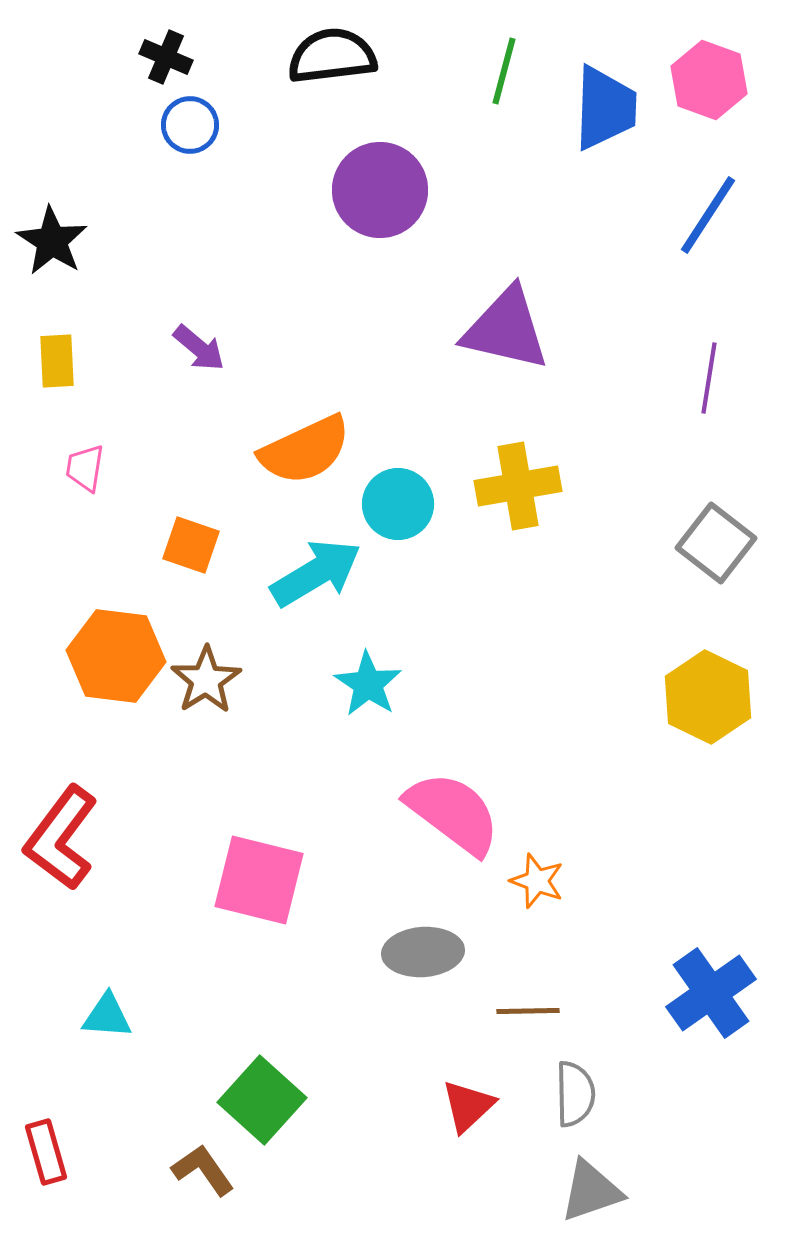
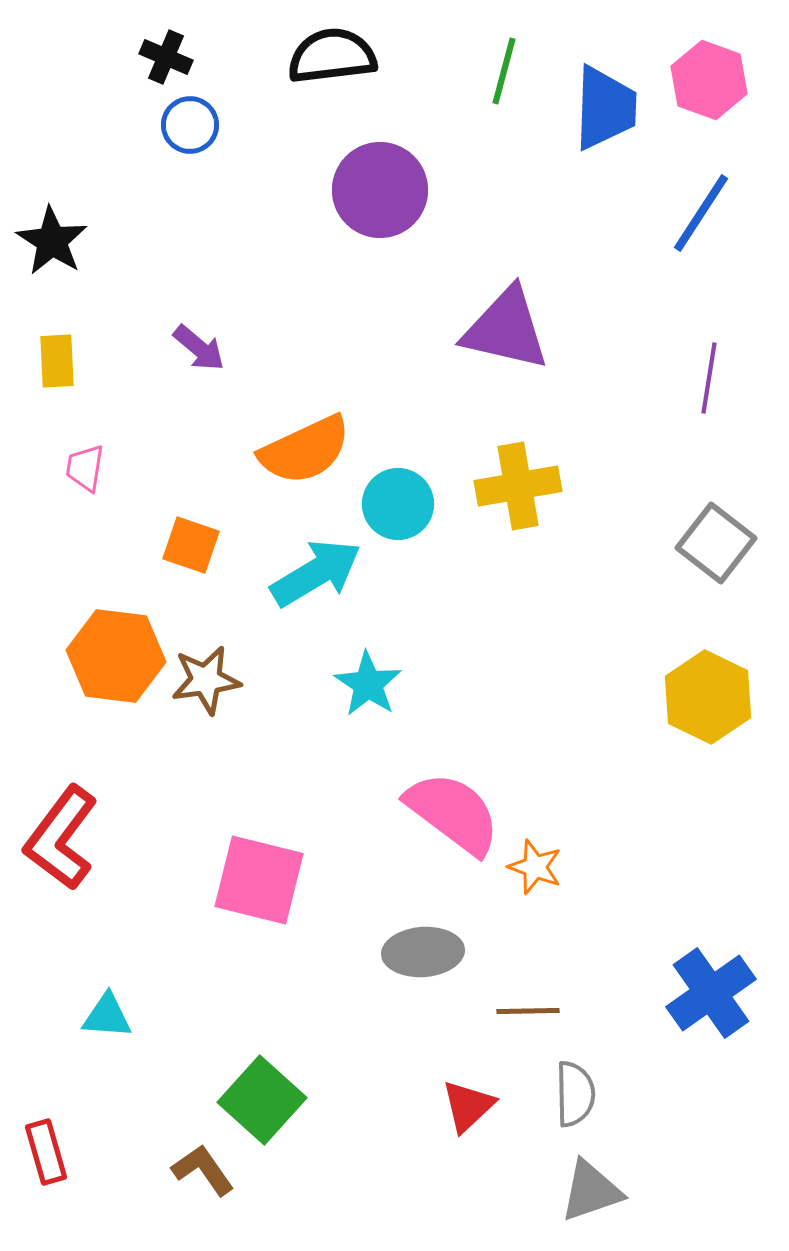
blue line: moved 7 px left, 2 px up
brown star: rotated 24 degrees clockwise
orange star: moved 2 px left, 14 px up
